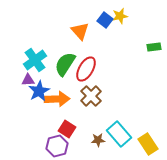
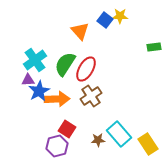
yellow star: rotated 14 degrees clockwise
brown cross: rotated 10 degrees clockwise
